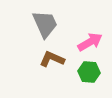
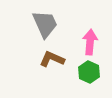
pink arrow: rotated 55 degrees counterclockwise
green hexagon: rotated 20 degrees clockwise
